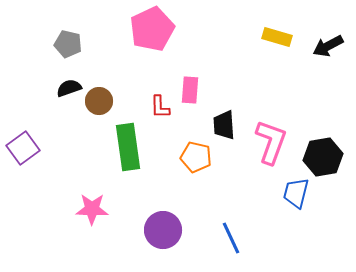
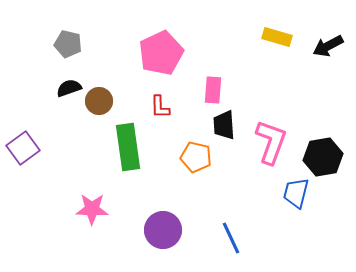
pink pentagon: moved 9 px right, 24 px down
pink rectangle: moved 23 px right
